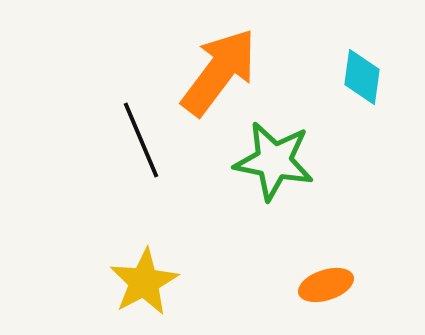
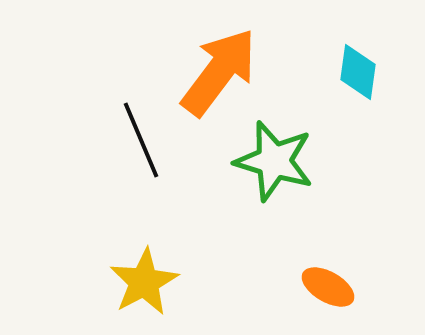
cyan diamond: moved 4 px left, 5 px up
green star: rotated 6 degrees clockwise
orange ellipse: moved 2 px right, 2 px down; rotated 48 degrees clockwise
